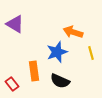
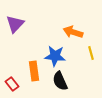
purple triangle: rotated 42 degrees clockwise
blue star: moved 2 px left, 4 px down; rotated 25 degrees clockwise
black semicircle: rotated 42 degrees clockwise
